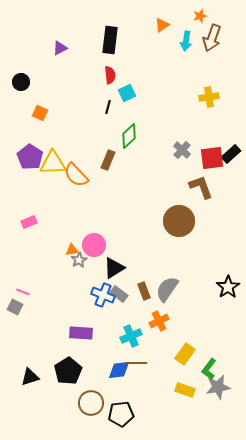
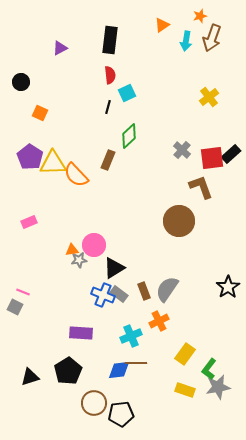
yellow cross at (209, 97): rotated 30 degrees counterclockwise
gray star at (79, 260): rotated 21 degrees clockwise
brown circle at (91, 403): moved 3 px right
